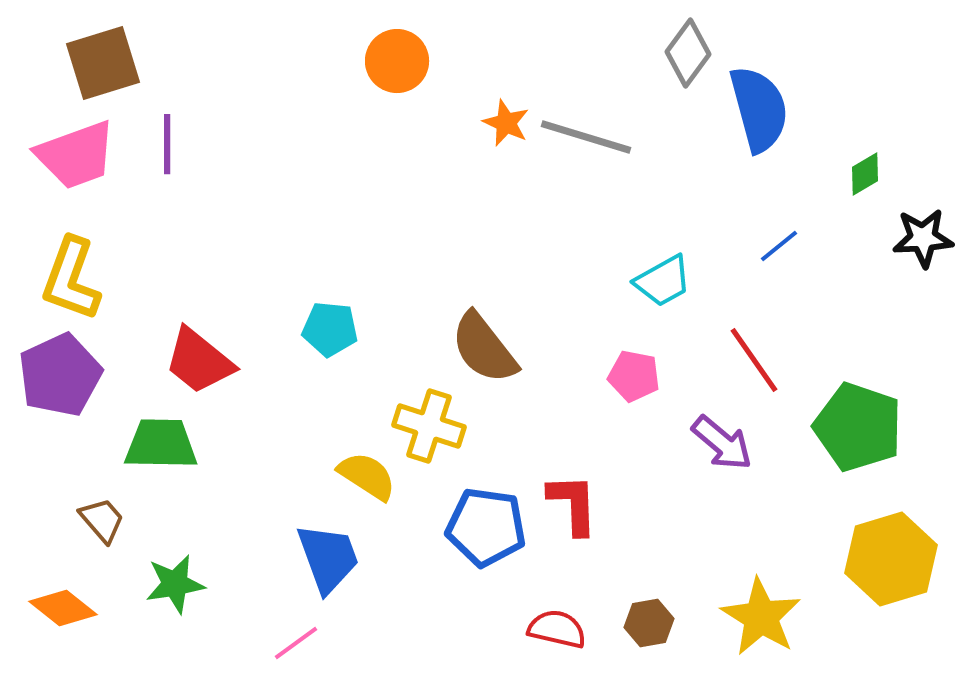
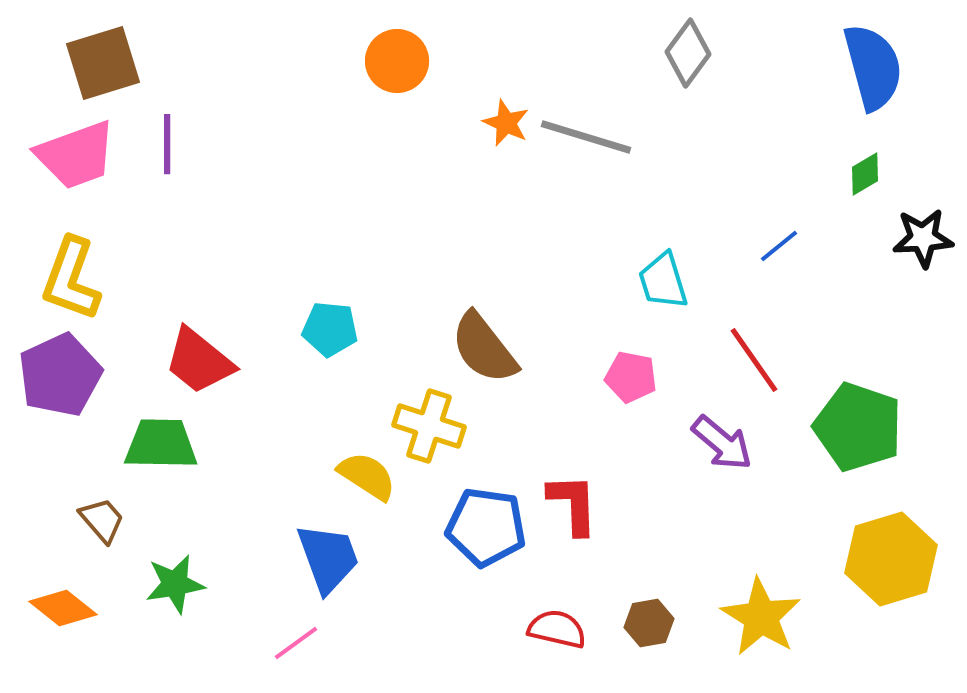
blue semicircle: moved 114 px right, 42 px up
cyan trapezoid: rotated 102 degrees clockwise
pink pentagon: moved 3 px left, 1 px down
